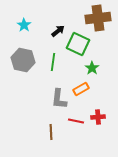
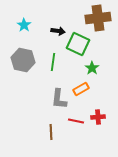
black arrow: rotated 48 degrees clockwise
